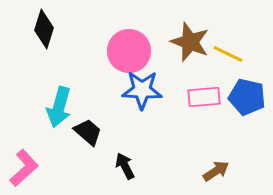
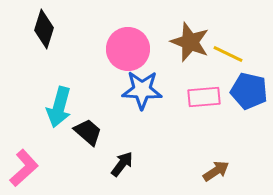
pink circle: moved 1 px left, 2 px up
blue pentagon: moved 2 px right, 6 px up
black arrow: moved 3 px left, 2 px up; rotated 64 degrees clockwise
